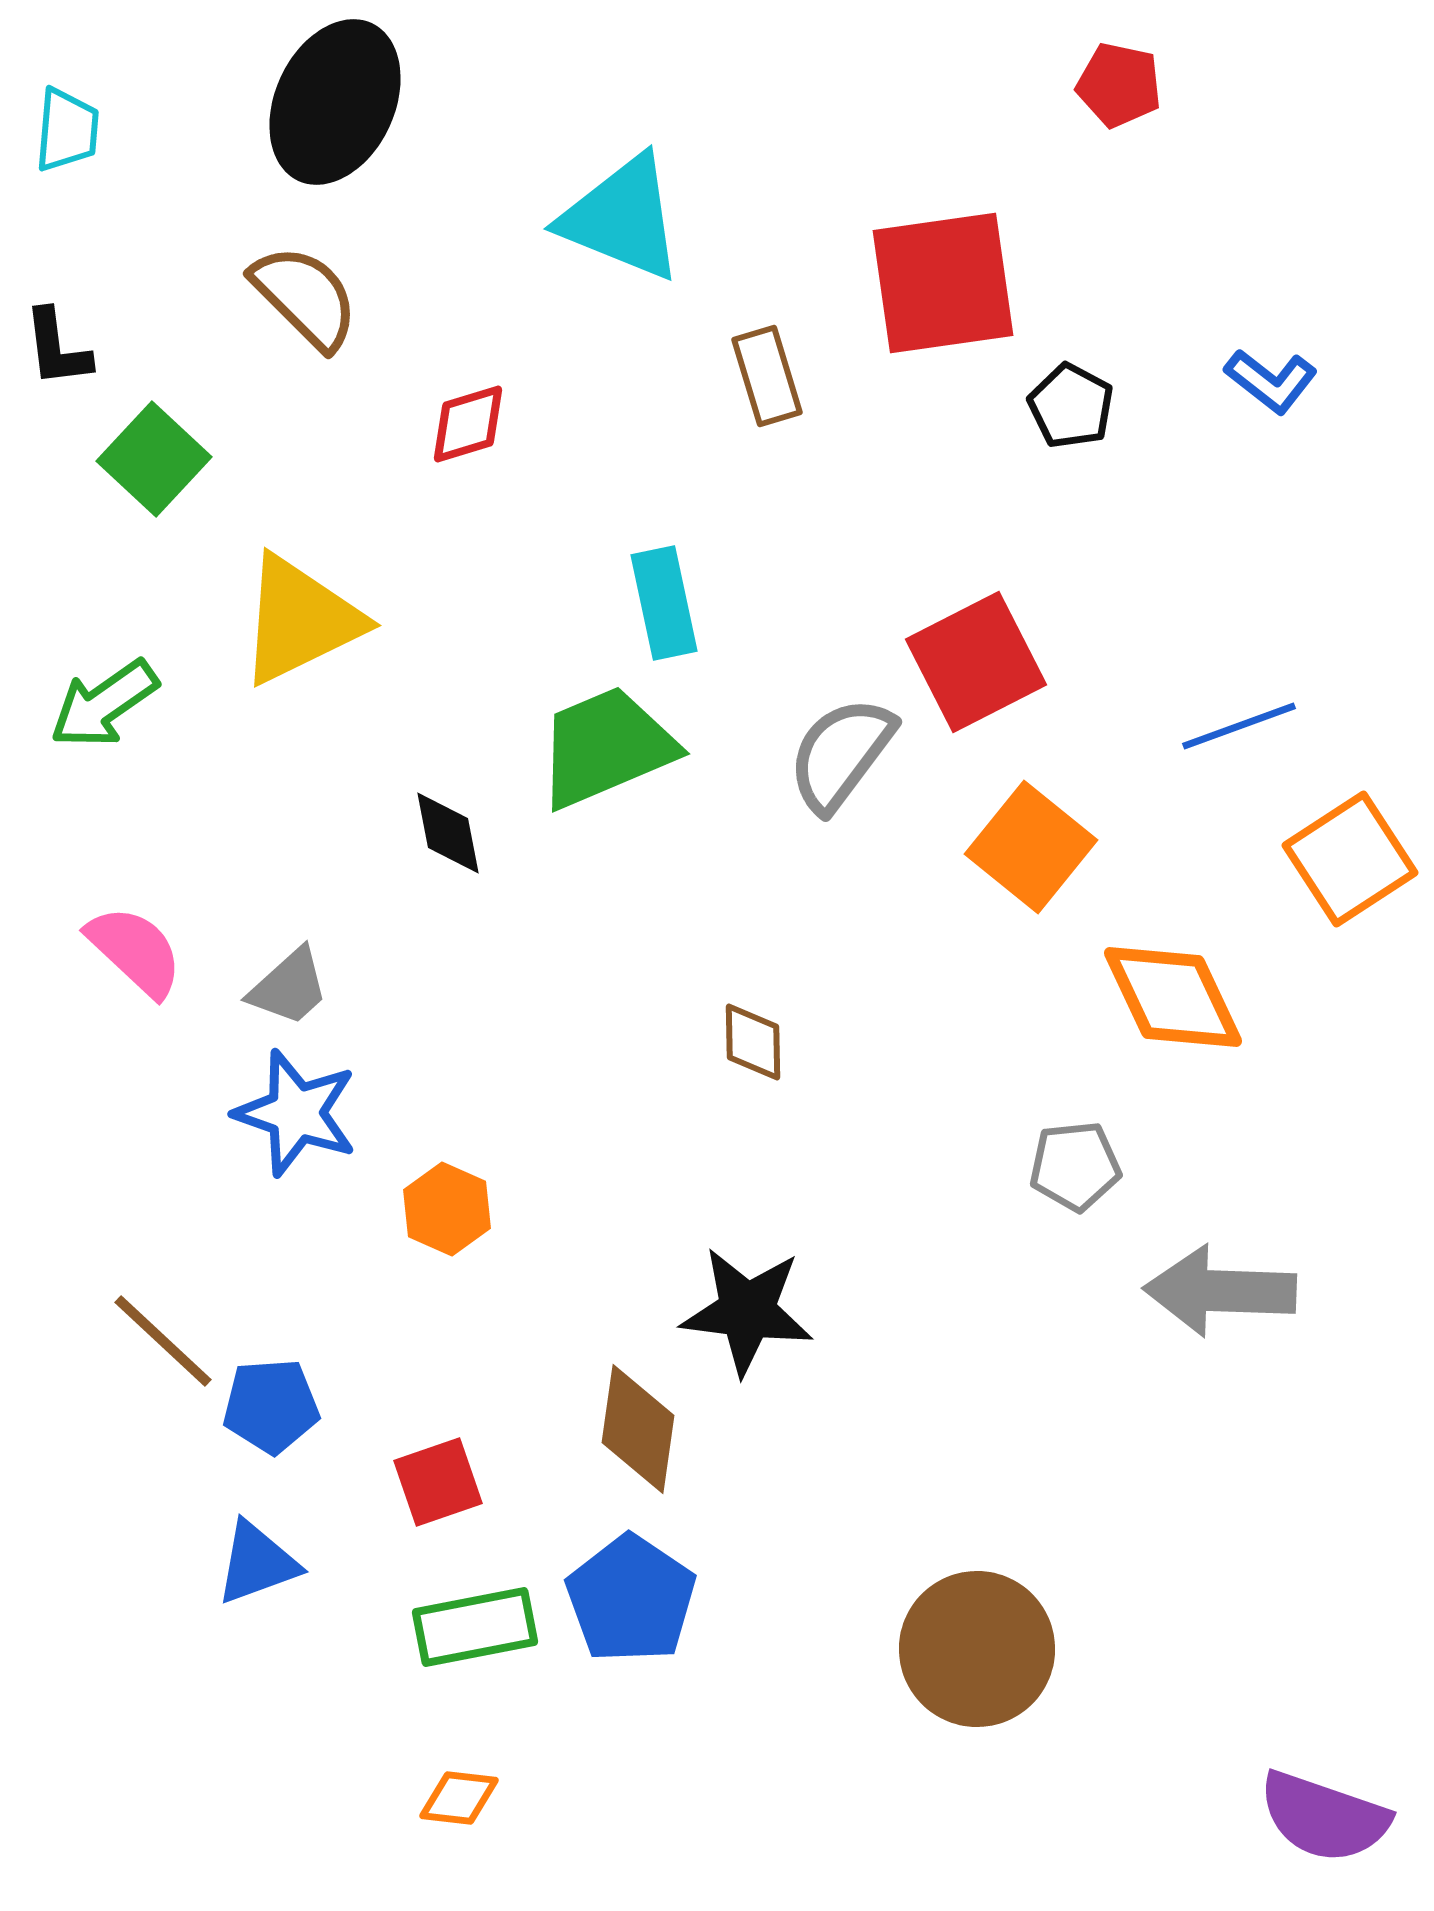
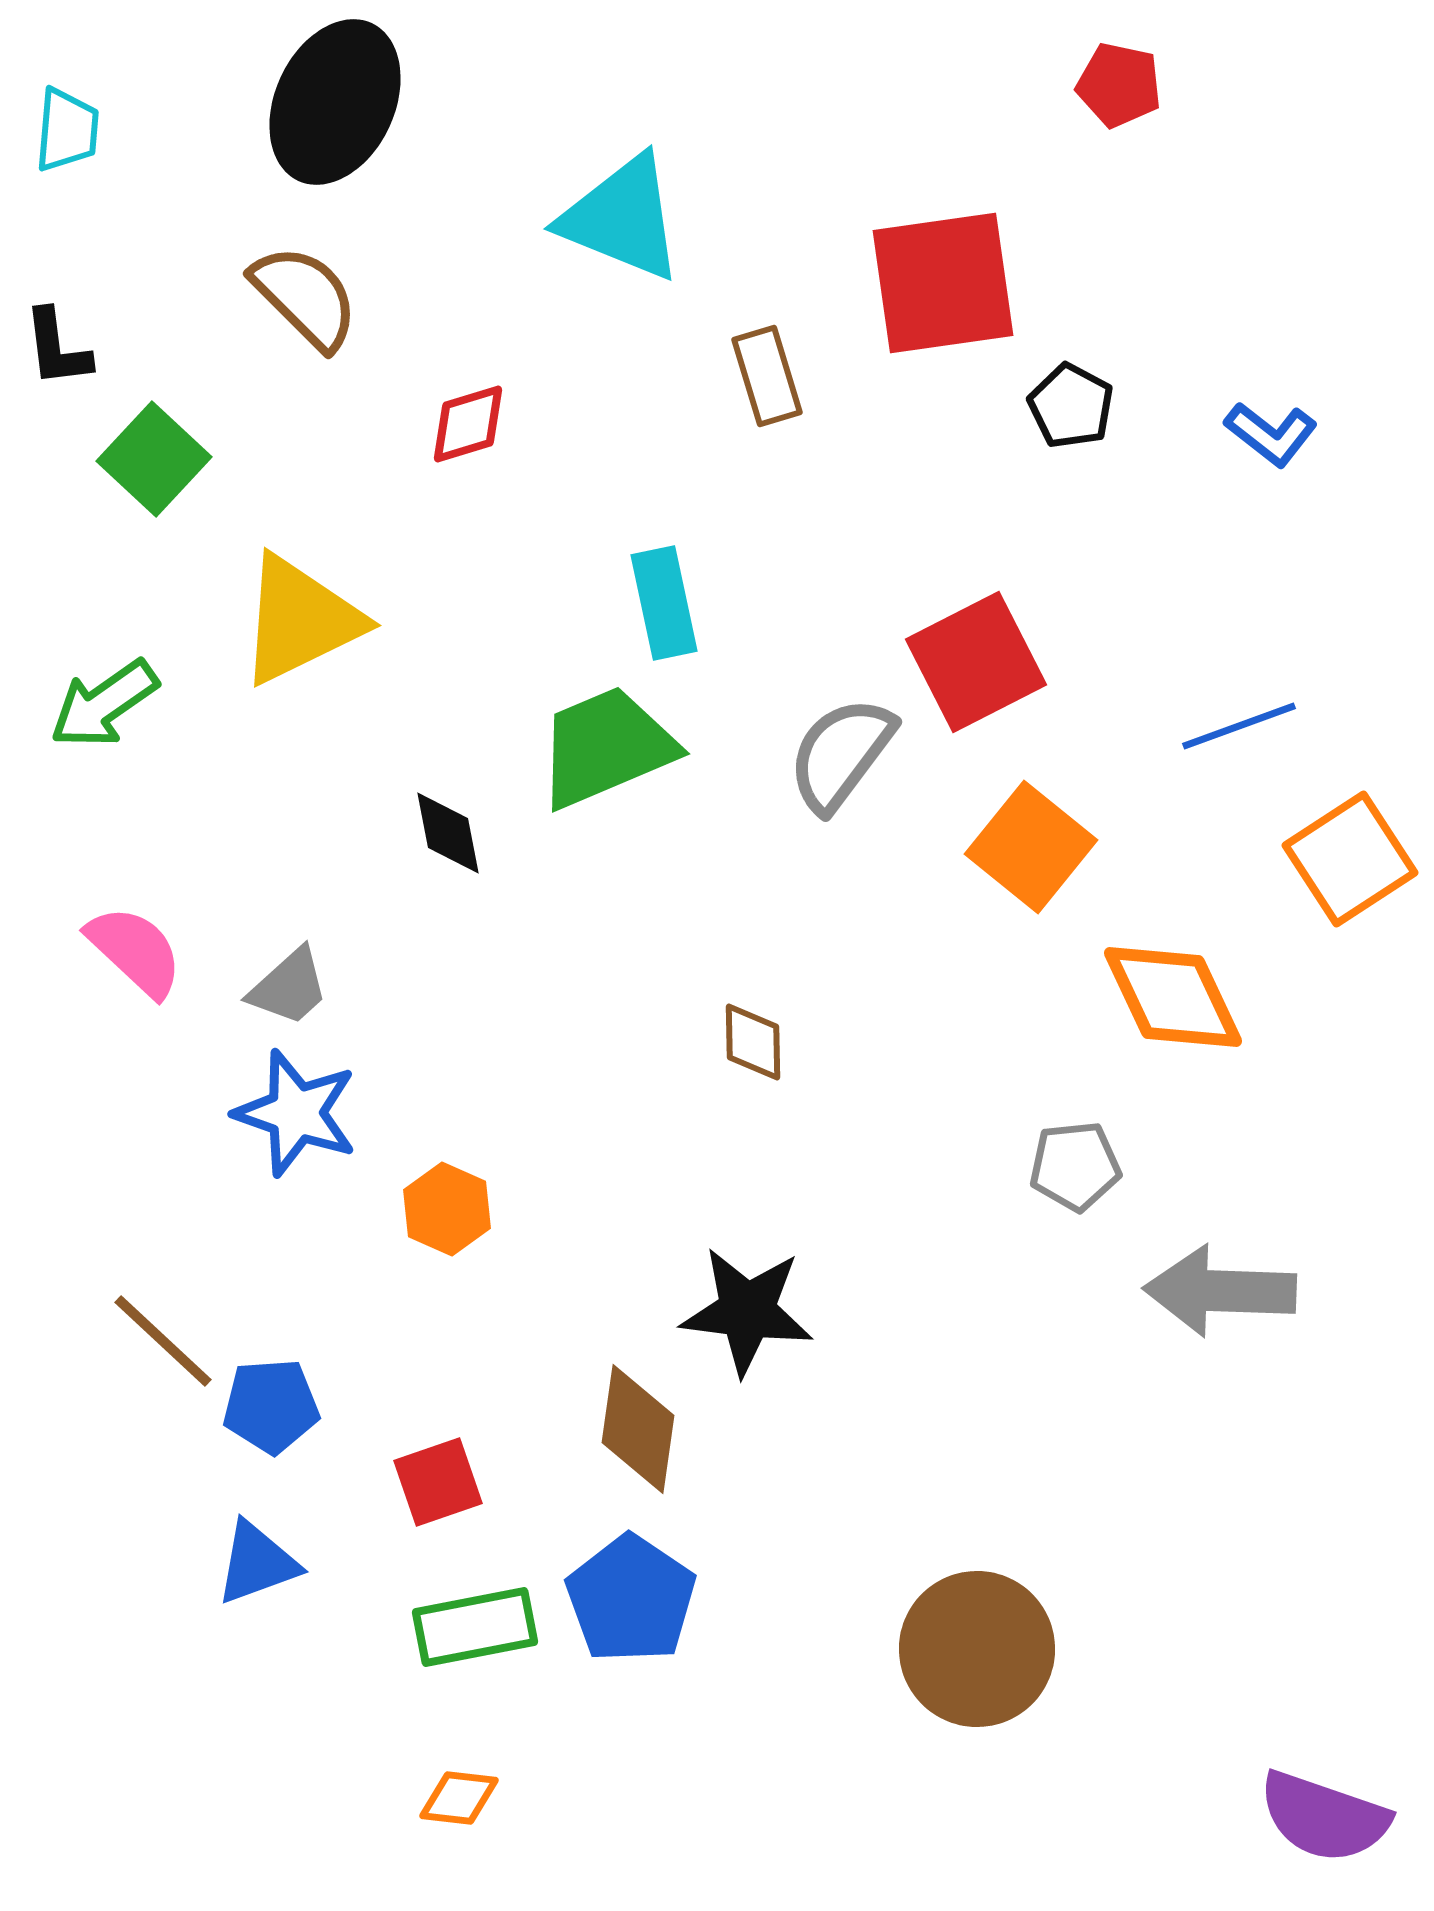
blue L-shape at (1271, 381): moved 53 px down
